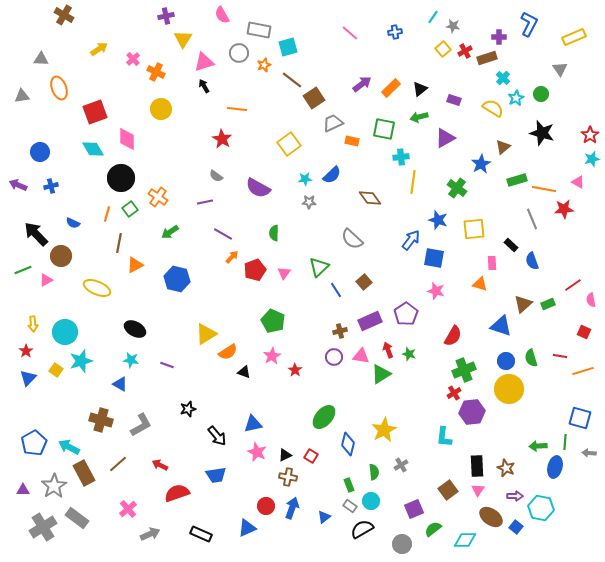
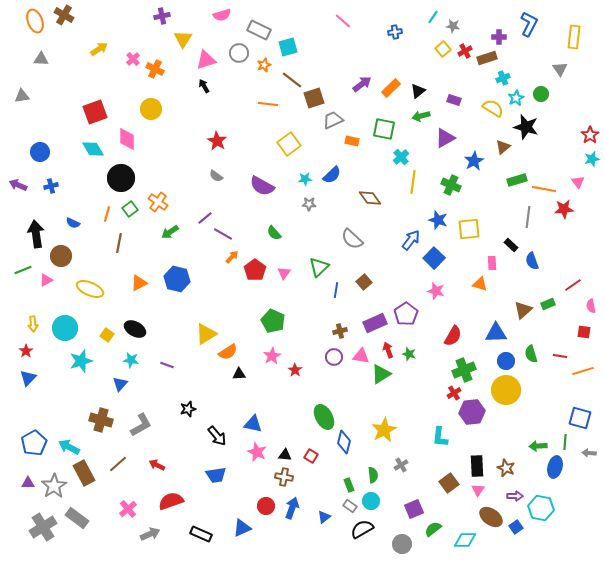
pink semicircle at (222, 15): rotated 78 degrees counterclockwise
purple cross at (166, 16): moved 4 px left
gray rectangle at (259, 30): rotated 15 degrees clockwise
pink line at (350, 33): moved 7 px left, 12 px up
yellow rectangle at (574, 37): rotated 60 degrees counterclockwise
pink triangle at (204, 62): moved 2 px right, 2 px up
orange cross at (156, 72): moved 1 px left, 3 px up
cyan cross at (503, 78): rotated 24 degrees clockwise
orange ellipse at (59, 88): moved 24 px left, 67 px up
black triangle at (420, 89): moved 2 px left, 2 px down
brown square at (314, 98): rotated 15 degrees clockwise
yellow circle at (161, 109): moved 10 px left
orange line at (237, 109): moved 31 px right, 5 px up
green arrow at (419, 117): moved 2 px right, 1 px up
gray trapezoid at (333, 123): moved 3 px up
black star at (542, 133): moved 16 px left, 6 px up
red star at (222, 139): moved 5 px left, 2 px down
cyan cross at (401, 157): rotated 35 degrees counterclockwise
blue star at (481, 164): moved 7 px left, 3 px up
pink triangle at (578, 182): rotated 24 degrees clockwise
purple semicircle at (258, 188): moved 4 px right, 2 px up
green cross at (457, 188): moved 6 px left, 3 px up; rotated 12 degrees counterclockwise
orange cross at (158, 197): moved 5 px down
purple line at (205, 202): moved 16 px down; rotated 28 degrees counterclockwise
gray star at (309, 202): moved 2 px down
gray line at (532, 219): moved 4 px left, 2 px up; rotated 30 degrees clockwise
yellow square at (474, 229): moved 5 px left
green semicircle at (274, 233): rotated 42 degrees counterclockwise
black arrow at (36, 234): rotated 36 degrees clockwise
blue square at (434, 258): rotated 35 degrees clockwise
orange triangle at (135, 265): moved 4 px right, 18 px down
red pentagon at (255, 270): rotated 15 degrees counterclockwise
yellow ellipse at (97, 288): moved 7 px left, 1 px down
blue line at (336, 290): rotated 42 degrees clockwise
pink semicircle at (591, 300): moved 6 px down
brown triangle at (523, 304): moved 6 px down
purple rectangle at (370, 321): moved 5 px right, 2 px down
blue triangle at (501, 326): moved 5 px left, 7 px down; rotated 20 degrees counterclockwise
cyan circle at (65, 332): moved 4 px up
red square at (584, 332): rotated 16 degrees counterclockwise
green semicircle at (531, 358): moved 4 px up
yellow square at (56, 370): moved 51 px right, 35 px up
black triangle at (244, 372): moved 5 px left, 2 px down; rotated 24 degrees counterclockwise
blue triangle at (120, 384): rotated 42 degrees clockwise
yellow circle at (509, 389): moved 3 px left, 1 px down
green ellipse at (324, 417): rotated 70 degrees counterclockwise
blue triangle at (253, 424): rotated 24 degrees clockwise
cyan L-shape at (444, 437): moved 4 px left
blue diamond at (348, 444): moved 4 px left, 2 px up
black triangle at (285, 455): rotated 32 degrees clockwise
red arrow at (160, 465): moved 3 px left
green semicircle at (374, 472): moved 1 px left, 3 px down
brown cross at (288, 477): moved 4 px left
purple triangle at (23, 490): moved 5 px right, 7 px up
brown square at (448, 490): moved 1 px right, 7 px up
red semicircle at (177, 493): moved 6 px left, 8 px down
blue square at (516, 527): rotated 16 degrees clockwise
blue triangle at (247, 528): moved 5 px left
